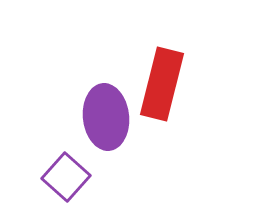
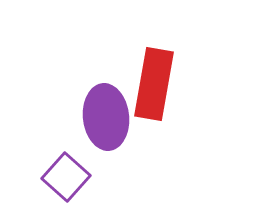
red rectangle: moved 8 px left; rotated 4 degrees counterclockwise
